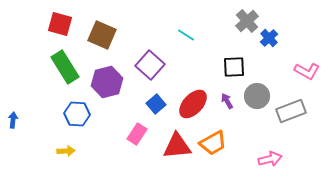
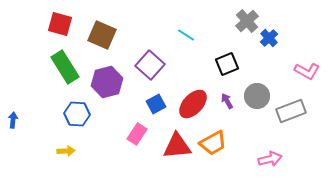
black square: moved 7 px left, 3 px up; rotated 20 degrees counterclockwise
blue square: rotated 12 degrees clockwise
